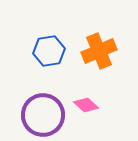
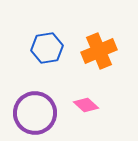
blue hexagon: moved 2 px left, 3 px up
purple circle: moved 8 px left, 2 px up
